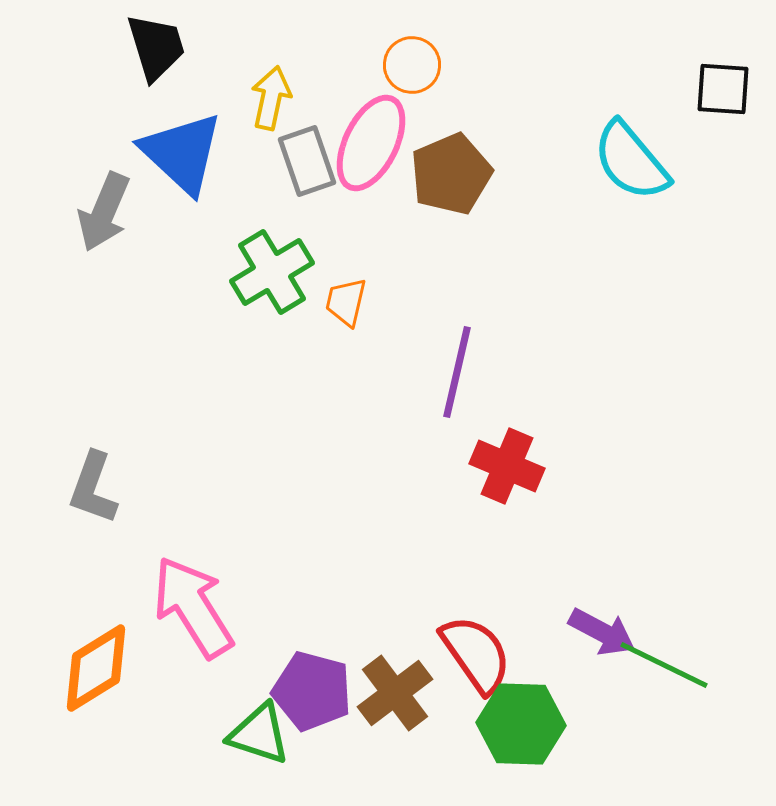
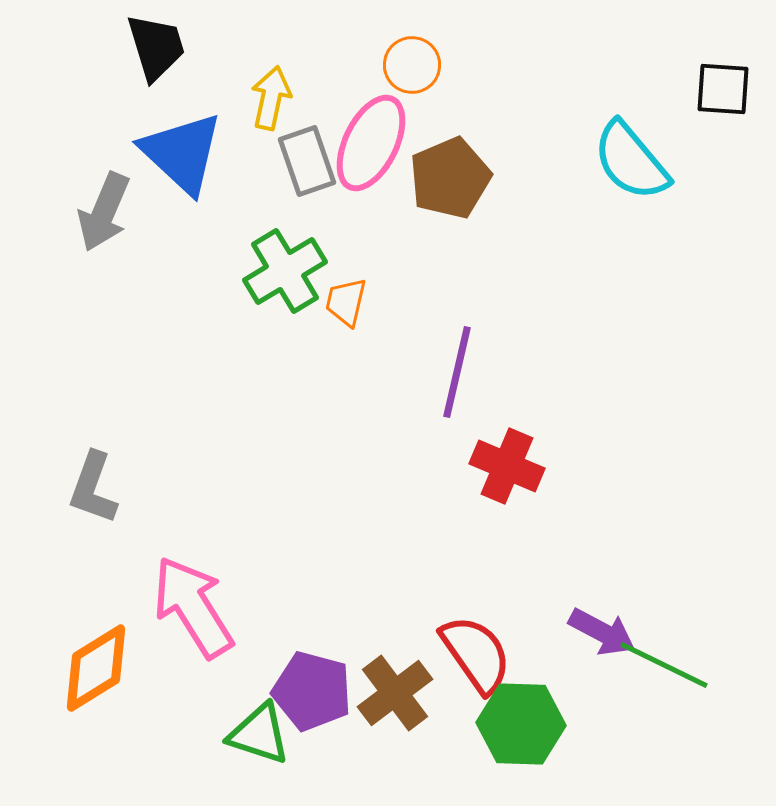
brown pentagon: moved 1 px left, 4 px down
green cross: moved 13 px right, 1 px up
